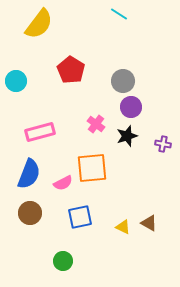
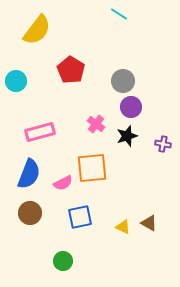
yellow semicircle: moved 2 px left, 6 px down
